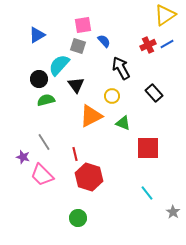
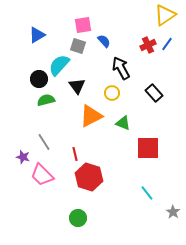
blue line: rotated 24 degrees counterclockwise
black triangle: moved 1 px right, 1 px down
yellow circle: moved 3 px up
